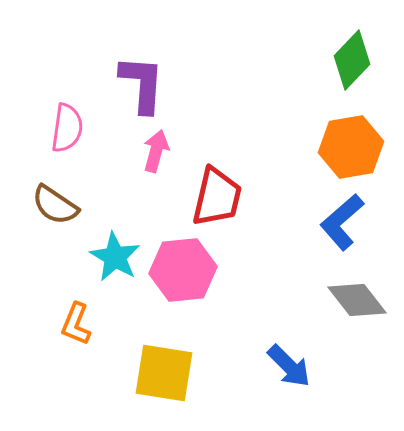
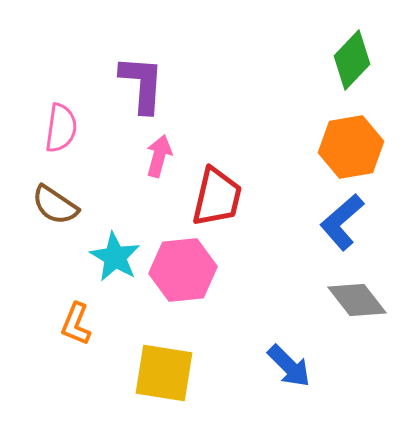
pink semicircle: moved 6 px left
pink arrow: moved 3 px right, 5 px down
